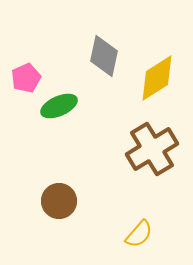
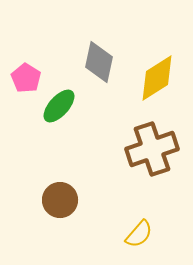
gray diamond: moved 5 px left, 6 px down
pink pentagon: rotated 16 degrees counterclockwise
green ellipse: rotated 24 degrees counterclockwise
brown cross: rotated 12 degrees clockwise
brown circle: moved 1 px right, 1 px up
